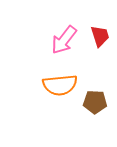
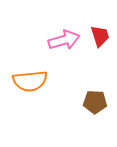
pink arrow: rotated 144 degrees counterclockwise
orange semicircle: moved 30 px left, 4 px up
